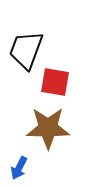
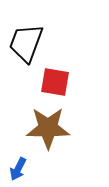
black trapezoid: moved 7 px up
blue arrow: moved 1 px left, 1 px down
